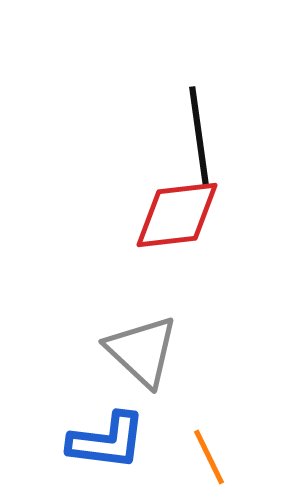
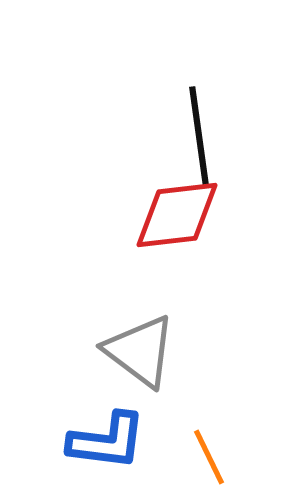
gray triangle: moved 2 px left; rotated 6 degrees counterclockwise
